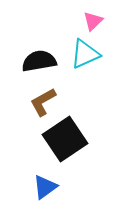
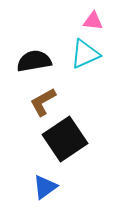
pink triangle: rotated 50 degrees clockwise
black semicircle: moved 5 px left
